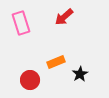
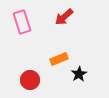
pink rectangle: moved 1 px right, 1 px up
orange rectangle: moved 3 px right, 3 px up
black star: moved 1 px left
